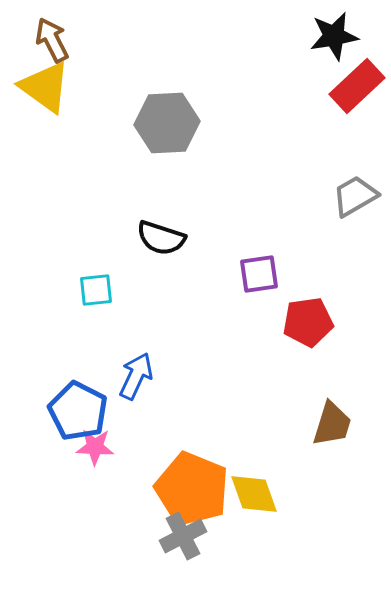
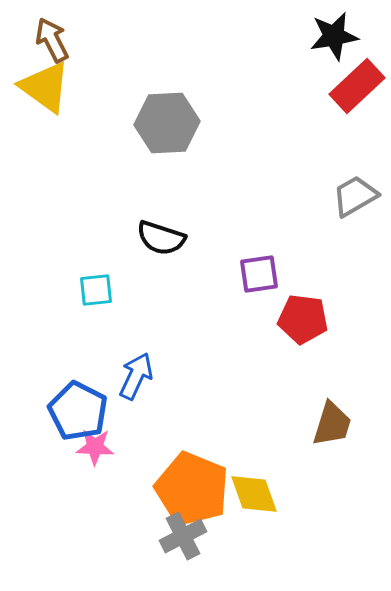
red pentagon: moved 5 px left, 3 px up; rotated 15 degrees clockwise
